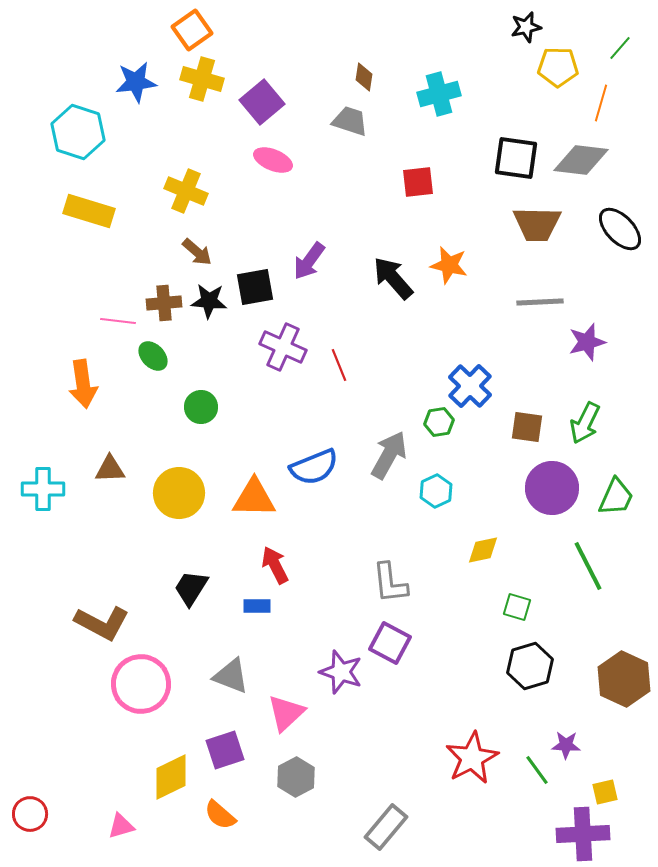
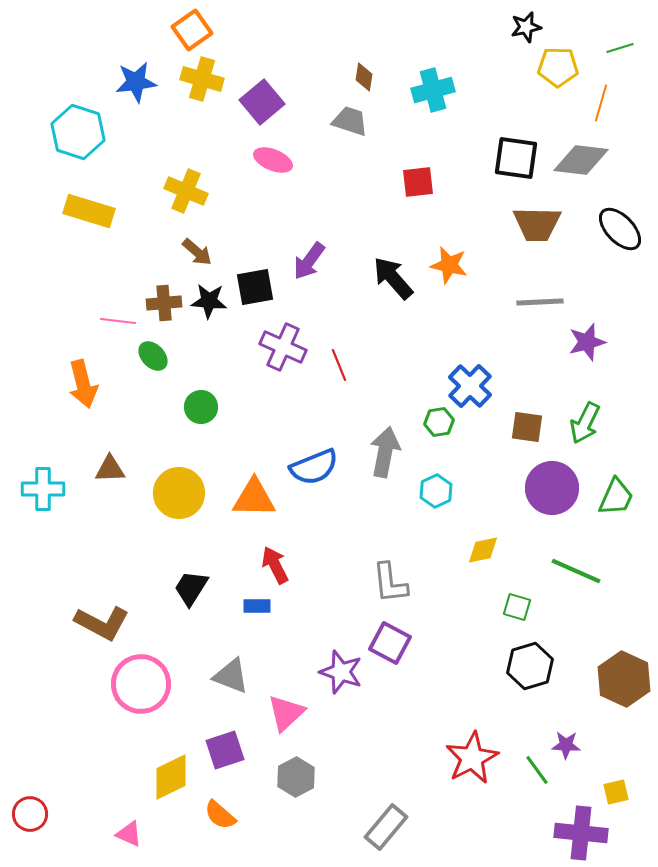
green line at (620, 48): rotated 32 degrees clockwise
cyan cross at (439, 94): moved 6 px left, 4 px up
orange arrow at (83, 384): rotated 6 degrees counterclockwise
gray arrow at (389, 455): moved 4 px left, 3 px up; rotated 18 degrees counterclockwise
green line at (588, 566): moved 12 px left, 5 px down; rotated 39 degrees counterclockwise
yellow square at (605, 792): moved 11 px right
pink triangle at (121, 826): moved 8 px right, 8 px down; rotated 40 degrees clockwise
purple cross at (583, 834): moved 2 px left, 1 px up; rotated 9 degrees clockwise
